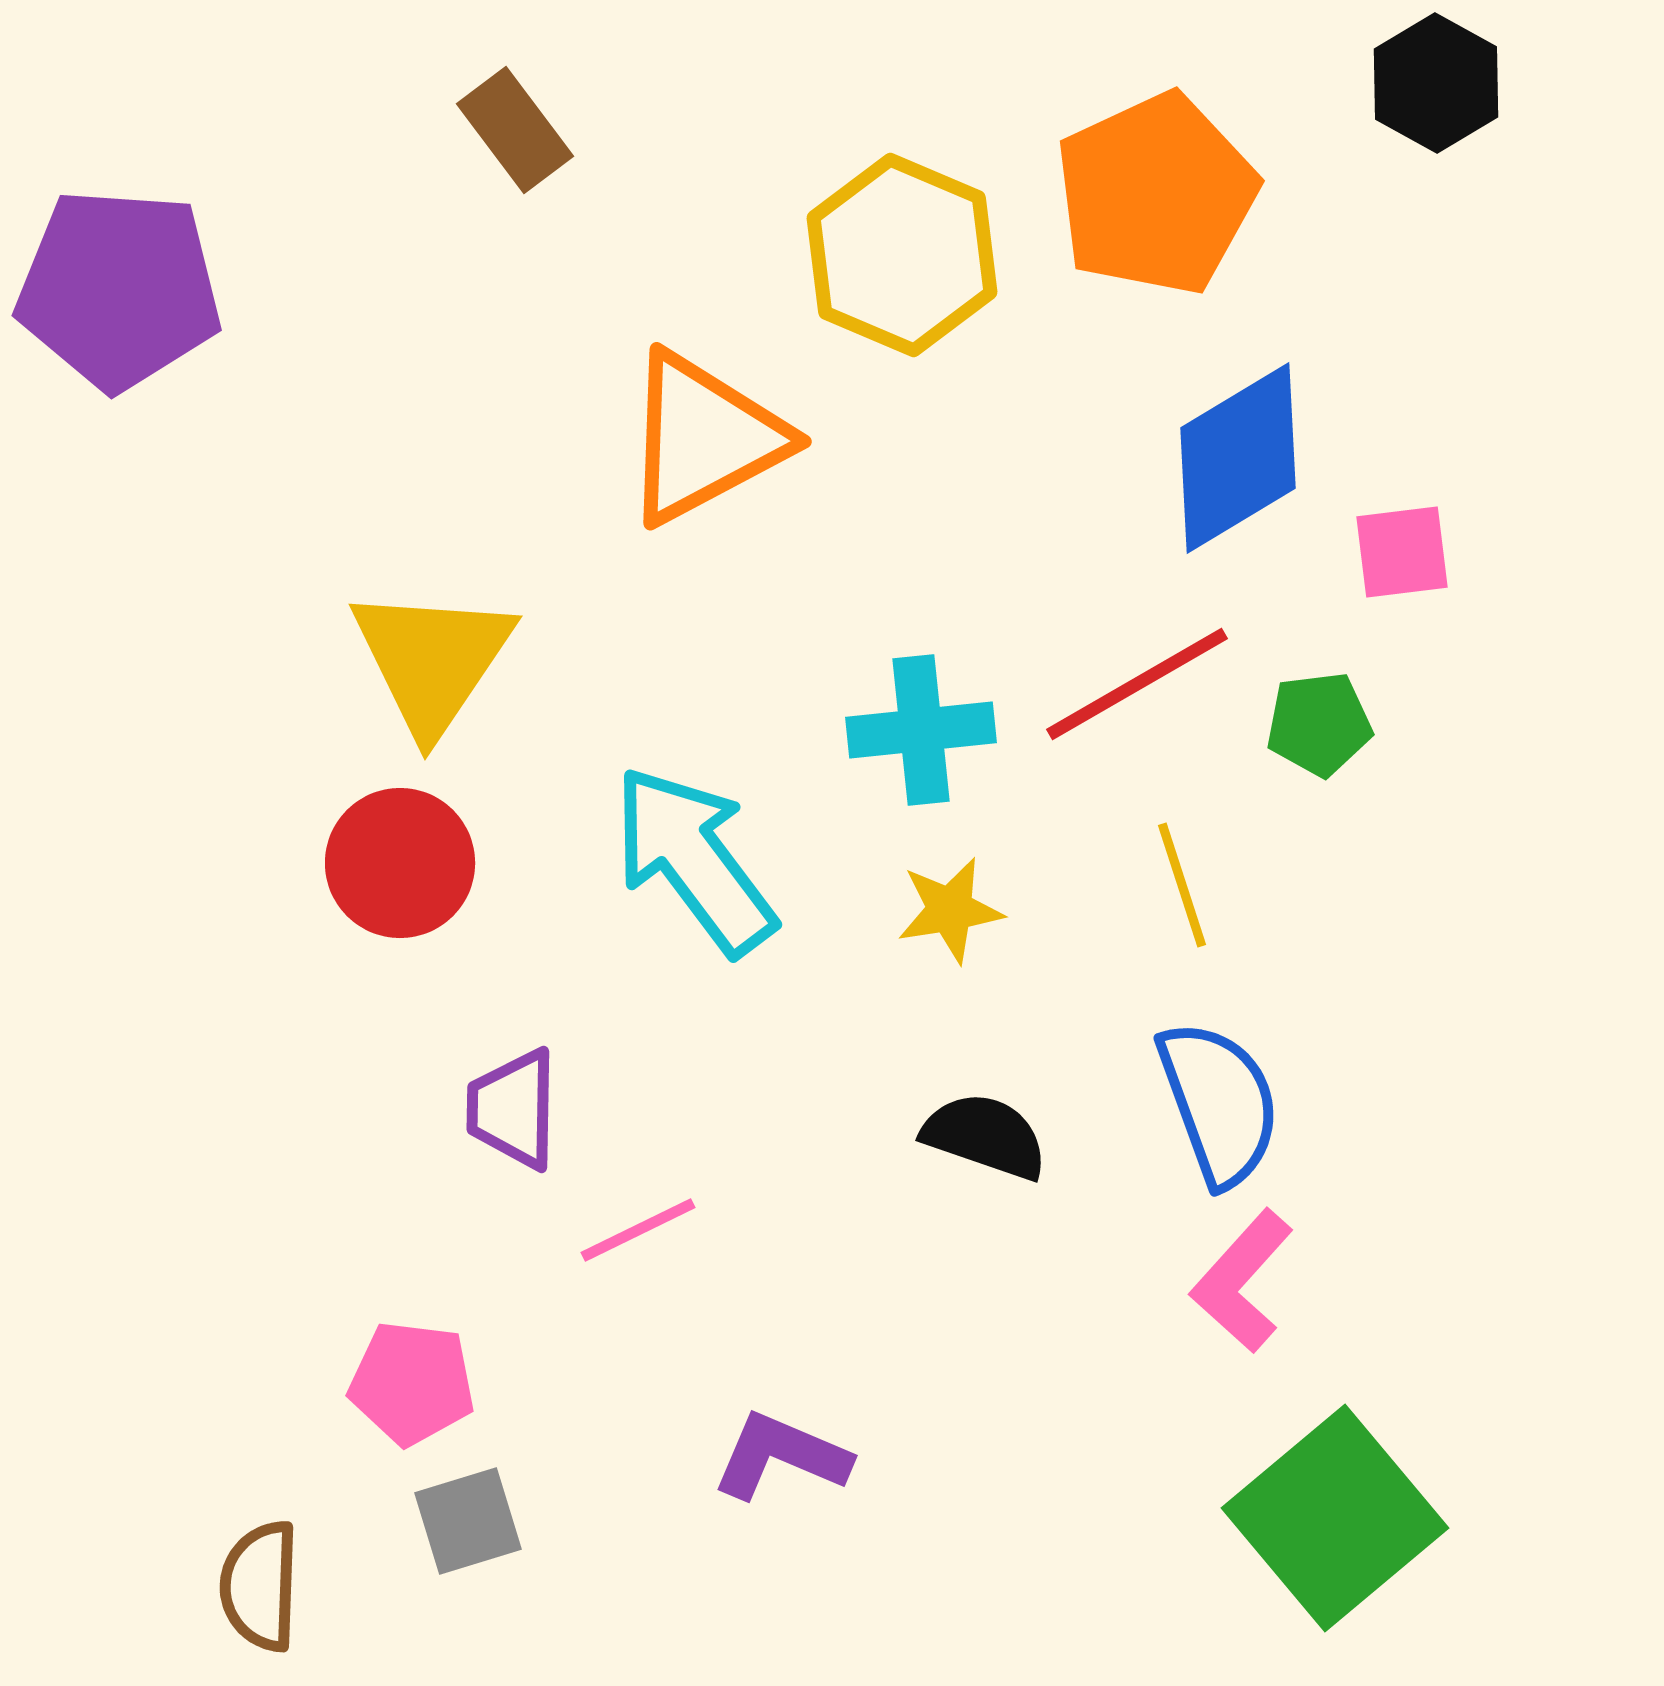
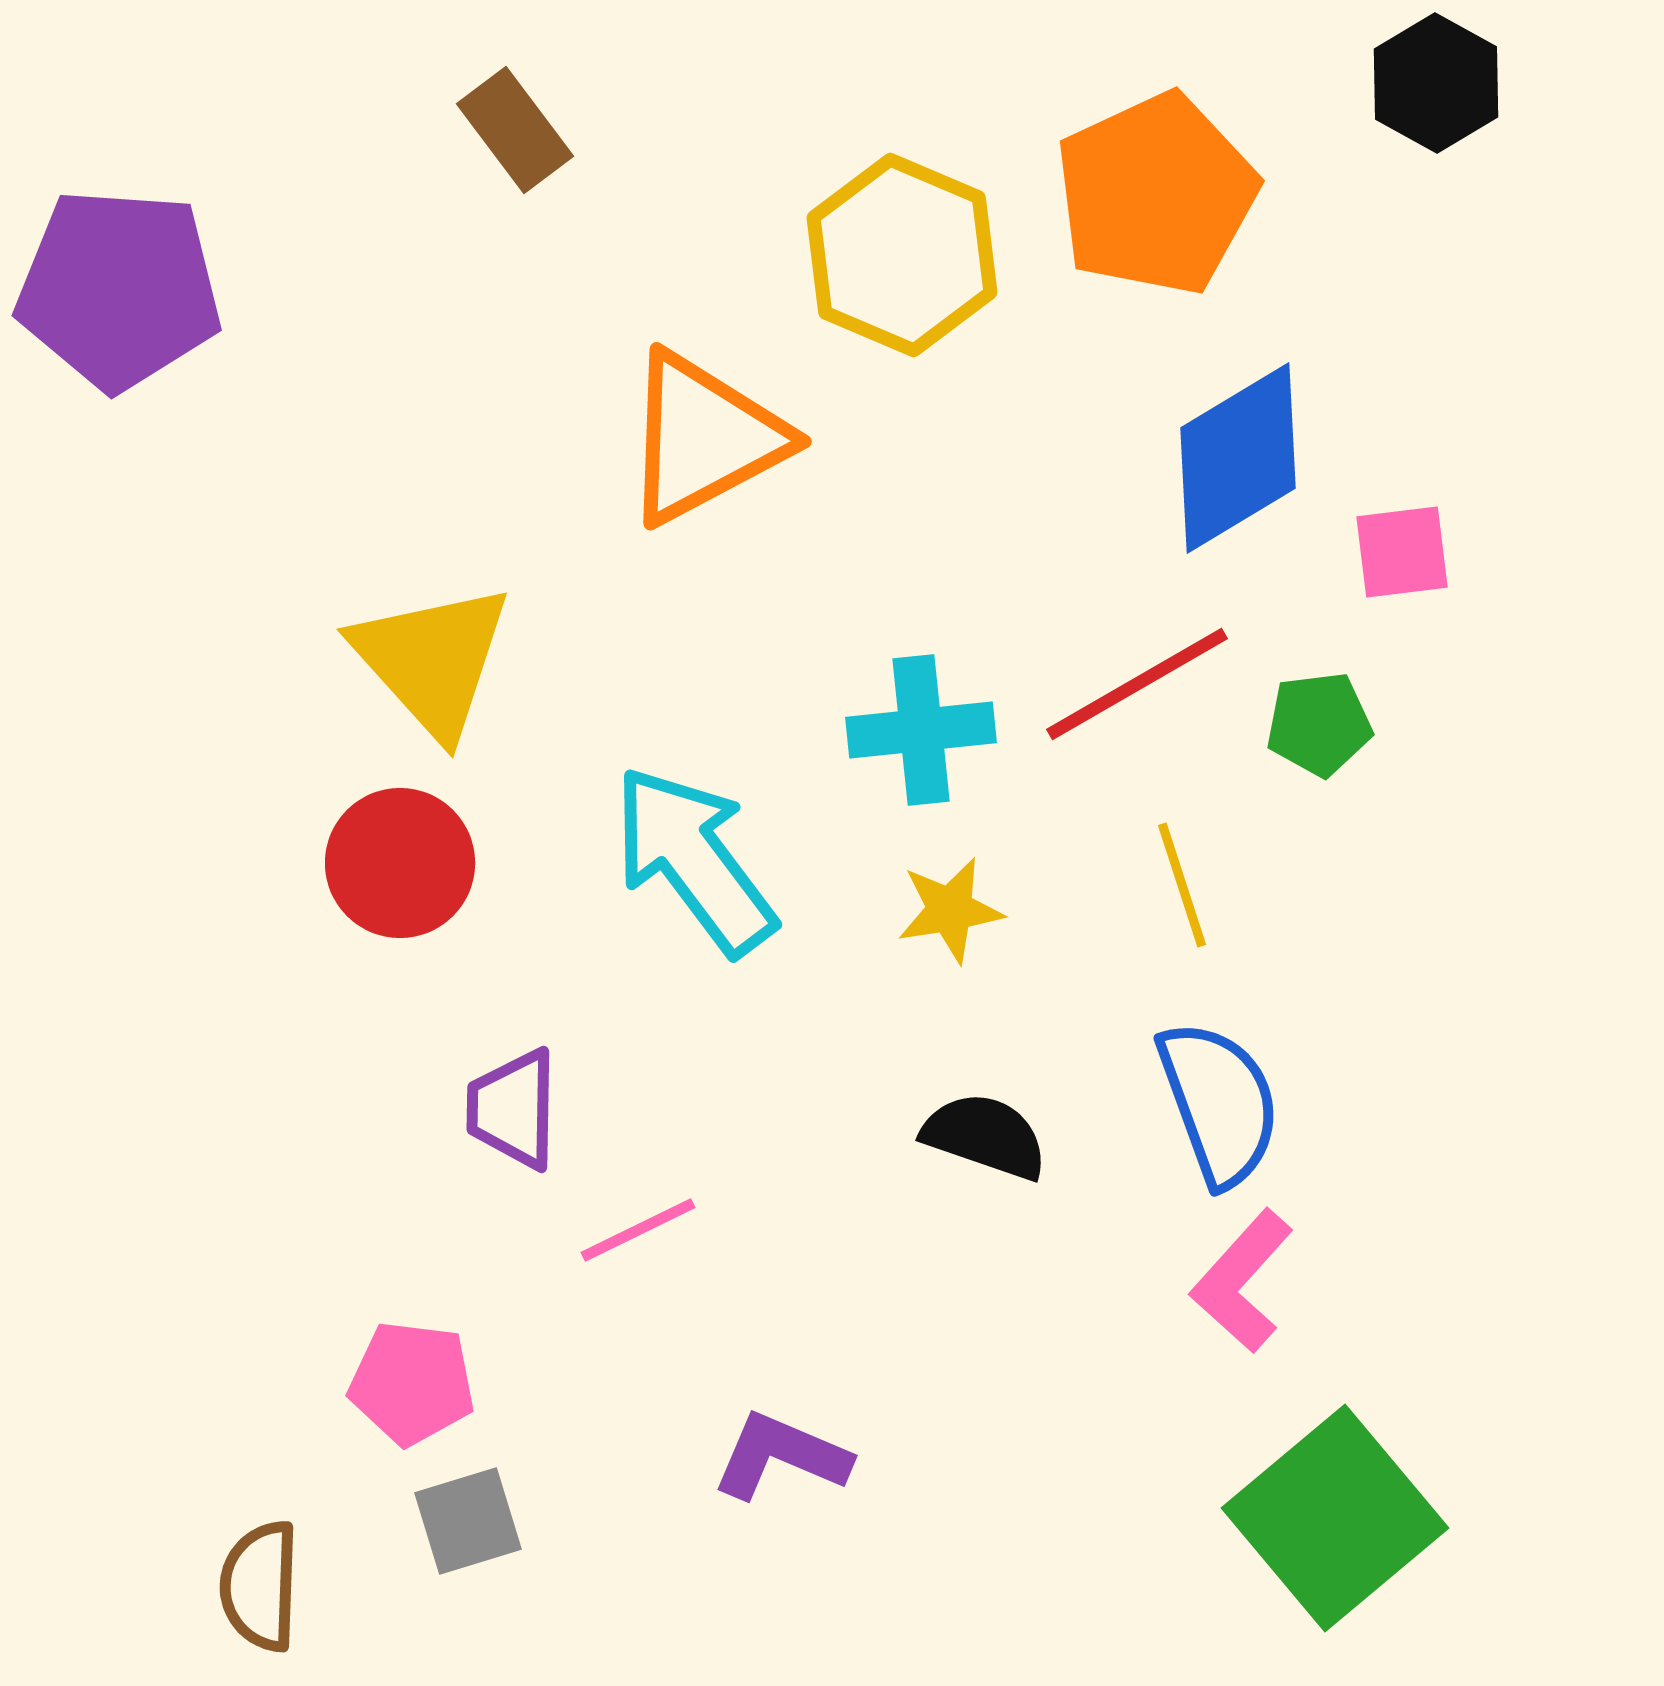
yellow triangle: rotated 16 degrees counterclockwise
